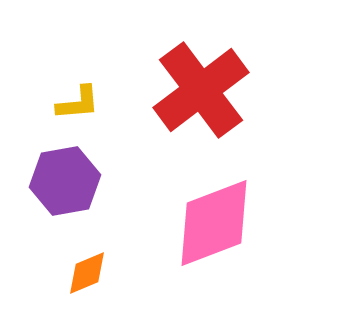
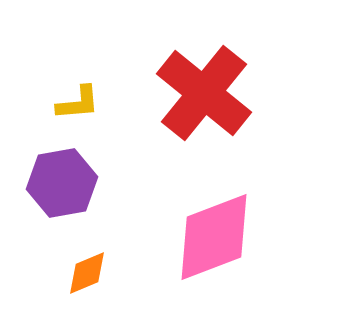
red cross: moved 3 px right, 3 px down; rotated 14 degrees counterclockwise
purple hexagon: moved 3 px left, 2 px down
pink diamond: moved 14 px down
